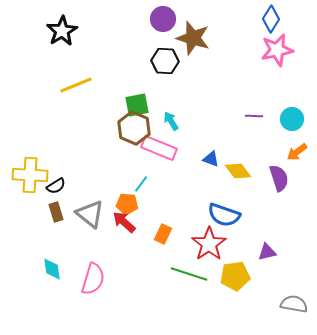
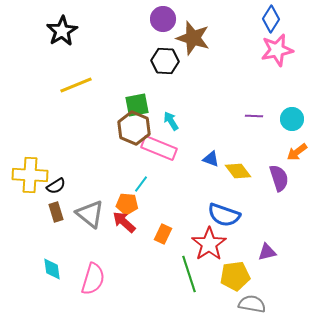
green line: rotated 54 degrees clockwise
gray semicircle: moved 42 px left
